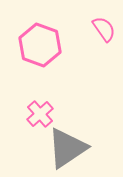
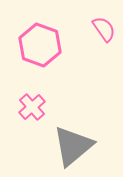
pink cross: moved 8 px left, 7 px up
gray triangle: moved 6 px right, 2 px up; rotated 6 degrees counterclockwise
